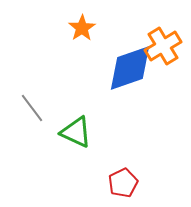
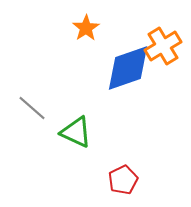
orange star: moved 4 px right
blue diamond: moved 2 px left
gray line: rotated 12 degrees counterclockwise
red pentagon: moved 3 px up
